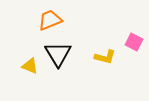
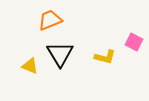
black triangle: moved 2 px right
